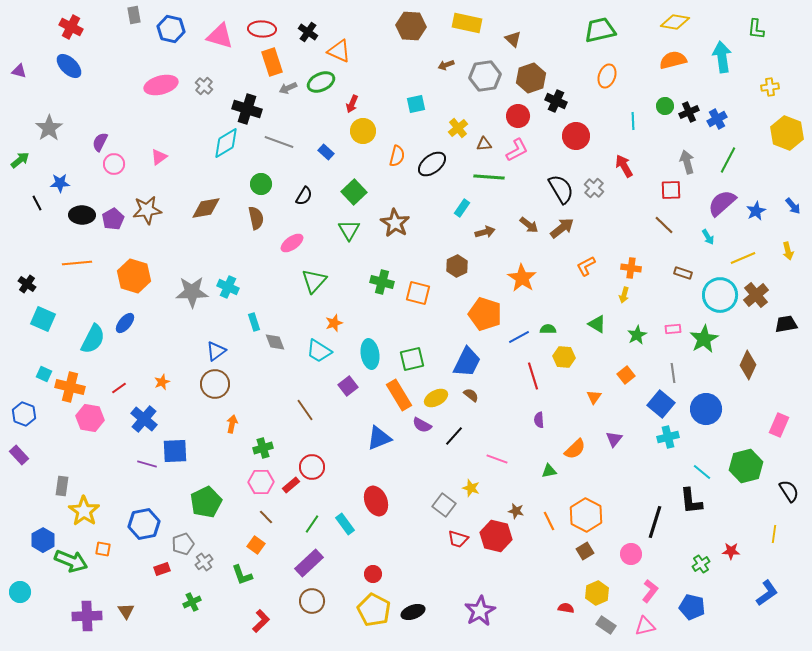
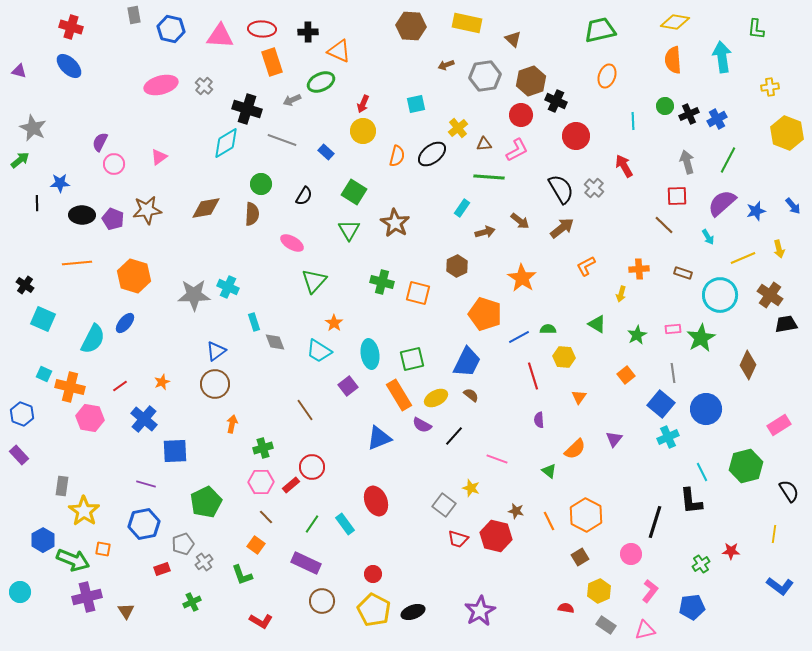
red cross at (71, 27): rotated 10 degrees counterclockwise
black cross at (308, 32): rotated 36 degrees counterclockwise
pink triangle at (220, 36): rotated 12 degrees counterclockwise
orange semicircle at (673, 60): rotated 80 degrees counterclockwise
brown hexagon at (531, 78): moved 3 px down
gray arrow at (288, 88): moved 4 px right, 12 px down
red arrow at (352, 104): moved 11 px right
black cross at (689, 112): moved 2 px down
red circle at (518, 116): moved 3 px right, 1 px up
gray star at (49, 128): moved 16 px left; rotated 12 degrees counterclockwise
gray line at (279, 142): moved 3 px right, 2 px up
black ellipse at (432, 164): moved 10 px up
red square at (671, 190): moved 6 px right, 6 px down
green square at (354, 192): rotated 15 degrees counterclockwise
black line at (37, 203): rotated 28 degrees clockwise
blue star at (756, 211): rotated 12 degrees clockwise
brown semicircle at (256, 218): moved 4 px left, 4 px up; rotated 15 degrees clockwise
purple pentagon at (113, 219): rotated 20 degrees counterclockwise
brown arrow at (529, 225): moved 9 px left, 4 px up
pink ellipse at (292, 243): rotated 65 degrees clockwise
yellow arrow at (788, 251): moved 9 px left, 2 px up
orange cross at (631, 268): moved 8 px right, 1 px down; rotated 12 degrees counterclockwise
black cross at (27, 284): moved 2 px left, 1 px down
gray star at (192, 292): moved 2 px right, 3 px down
yellow arrow at (624, 295): moved 3 px left, 1 px up
brown cross at (756, 295): moved 14 px right; rotated 15 degrees counterclockwise
orange star at (334, 323): rotated 18 degrees counterclockwise
green star at (704, 339): moved 3 px left, 1 px up
red line at (119, 388): moved 1 px right, 2 px up
orange triangle at (594, 397): moved 15 px left
blue hexagon at (24, 414): moved 2 px left
pink rectangle at (779, 425): rotated 35 degrees clockwise
cyan cross at (668, 437): rotated 10 degrees counterclockwise
purple line at (147, 464): moved 1 px left, 20 px down
green triangle at (549, 471): rotated 49 degrees clockwise
cyan line at (702, 472): rotated 24 degrees clockwise
brown square at (585, 551): moved 5 px left, 6 px down
green arrow at (71, 561): moved 2 px right, 1 px up
purple rectangle at (309, 563): moved 3 px left; rotated 68 degrees clockwise
yellow hexagon at (597, 593): moved 2 px right, 2 px up
blue L-shape at (767, 593): moved 13 px right, 7 px up; rotated 72 degrees clockwise
brown circle at (312, 601): moved 10 px right
blue pentagon at (692, 607): rotated 20 degrees counterclockwise
purple cross at (87, 616): moved 19 px up; rotated 12 degrees counterclockwise
red L-shape at (261, 621): rotated 75 degrees clockwise
pink triangle at (645, 626): moved 4 px down
